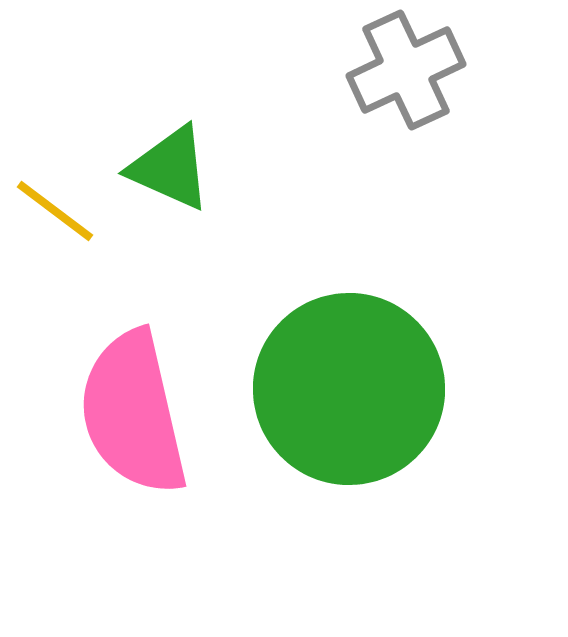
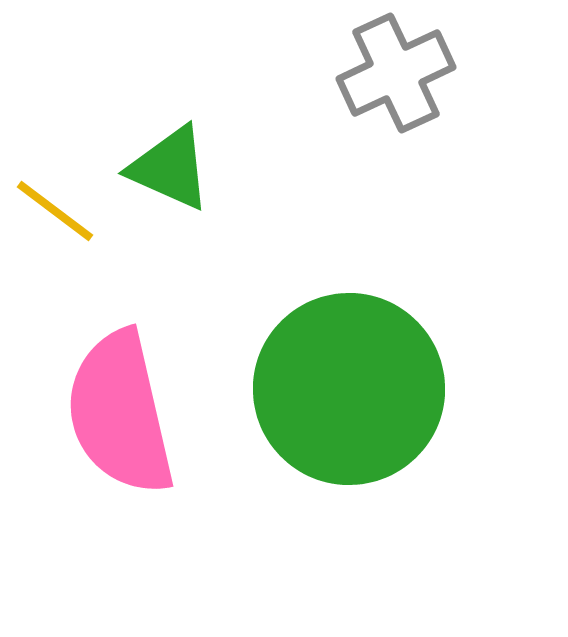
gray cross: moved 10 px left, 3 px down
pink semicircle: moved 13 px left
